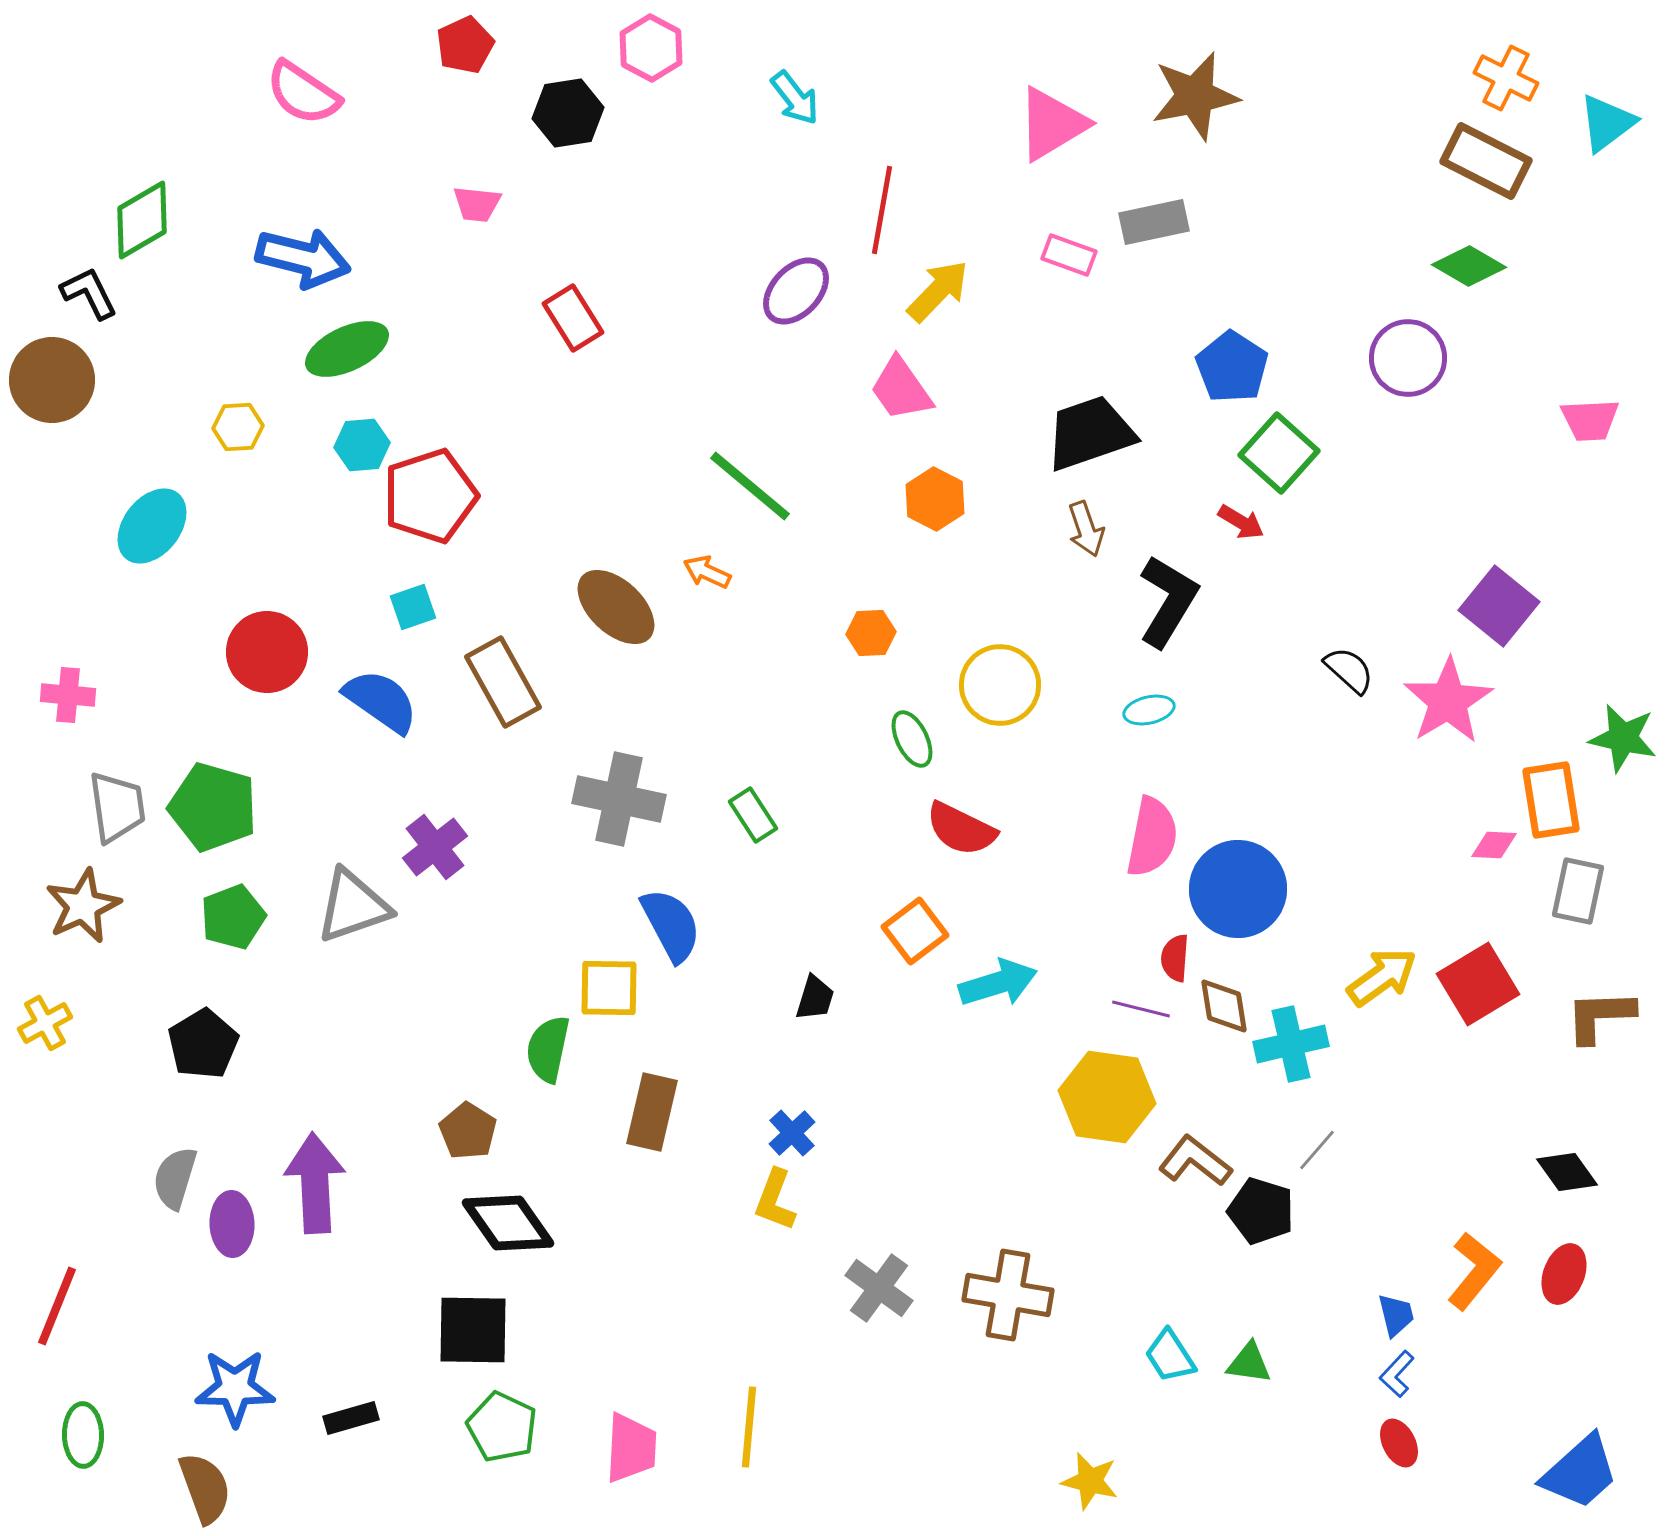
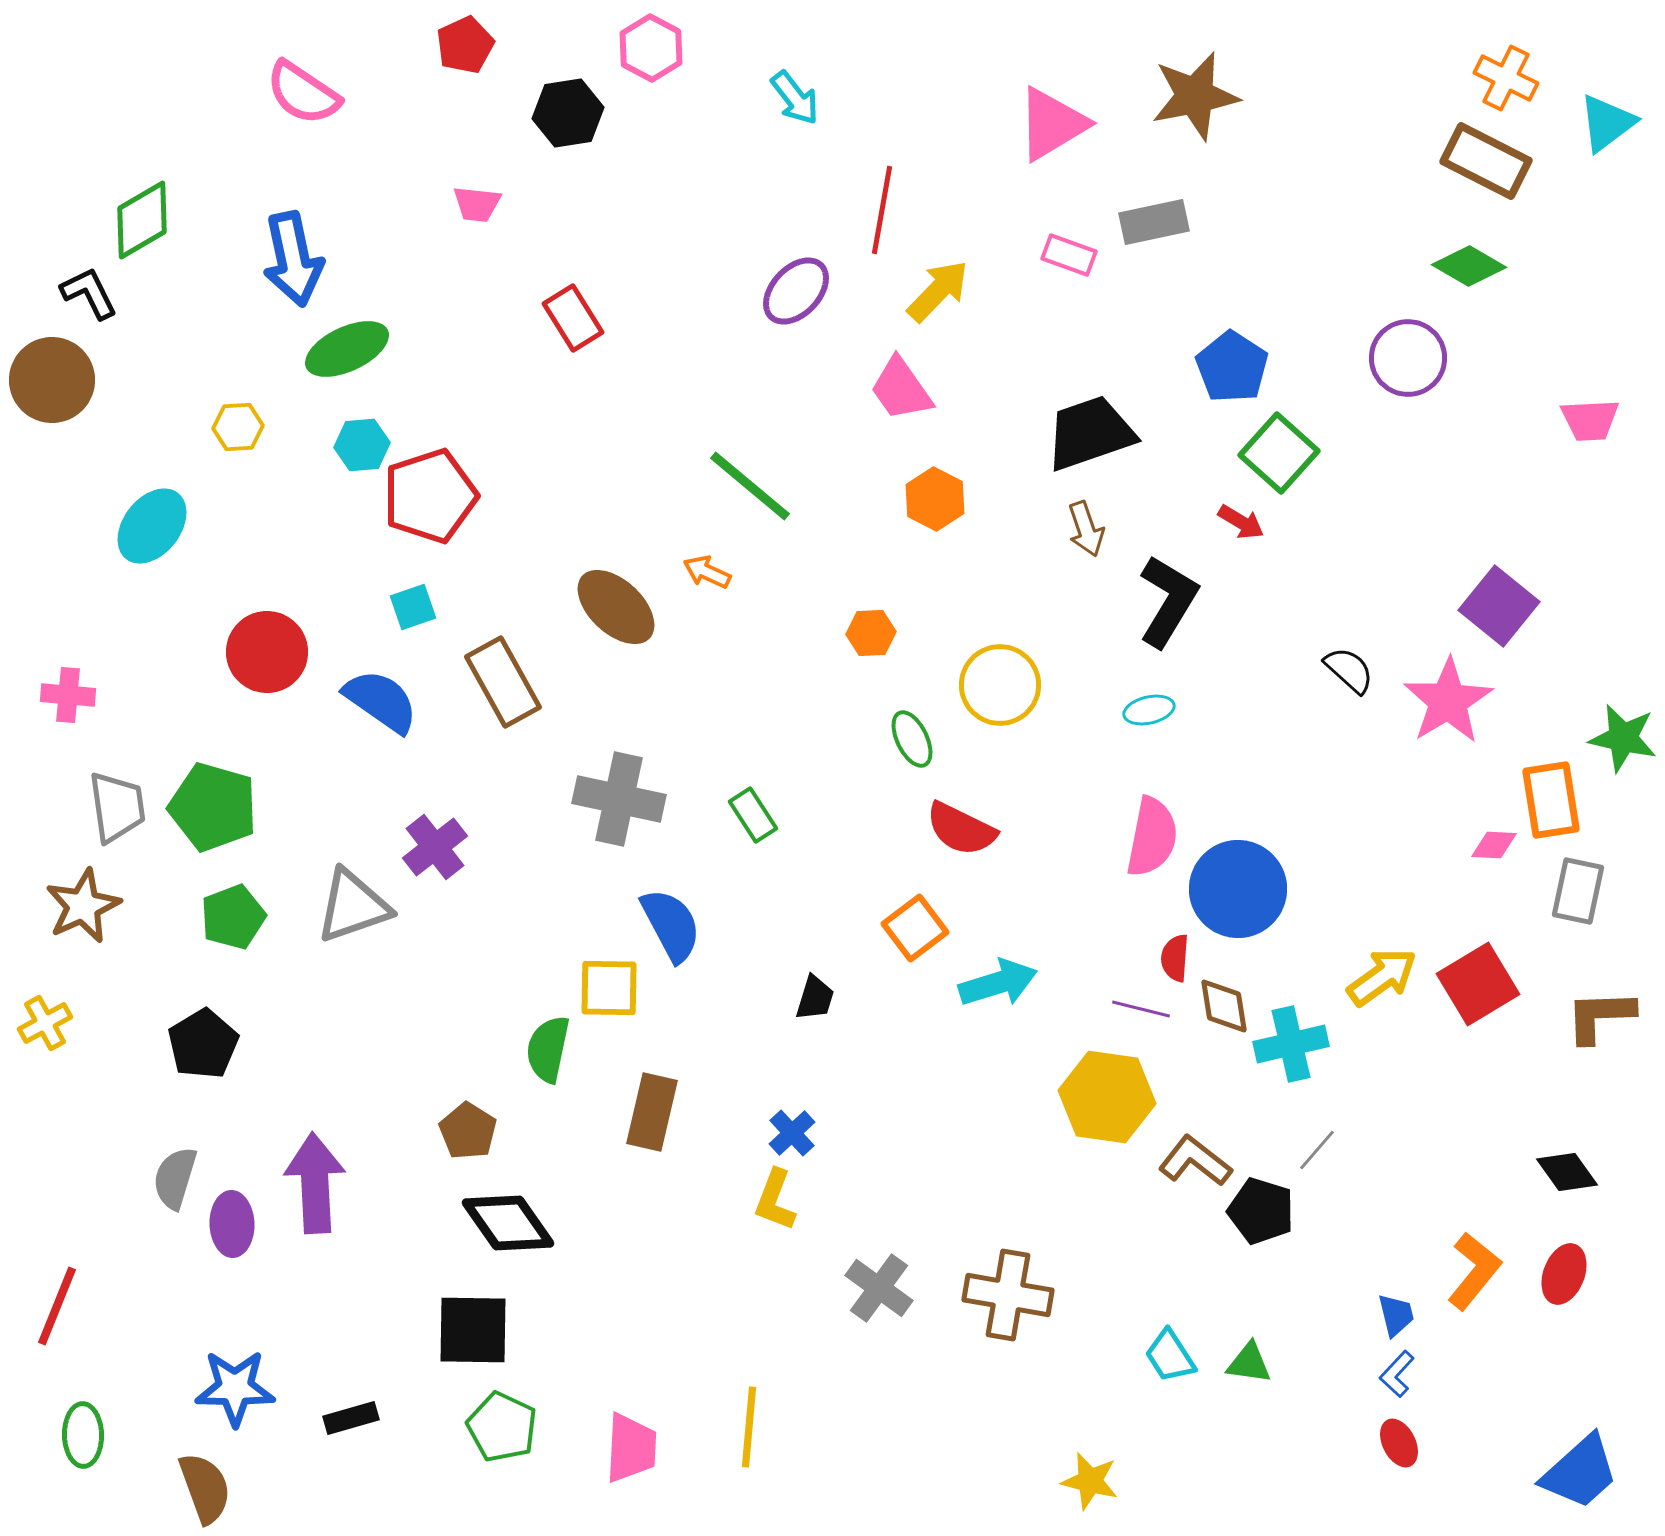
blue arrow at (303, 258): moved 10 px left, 1 px down; rotated 64 degrees clockwise
orange square at (915, 931): moved 3 px up
